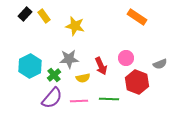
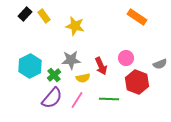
gray star: moved 2 px right, 1 px down
pink line: moved 2 px left, 1 px up; rotated 54 degrees counterclockwise
